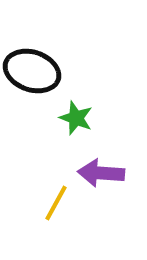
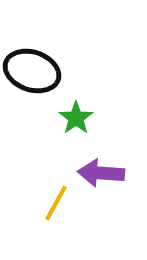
green star: rotated 16 degrees clockwise
